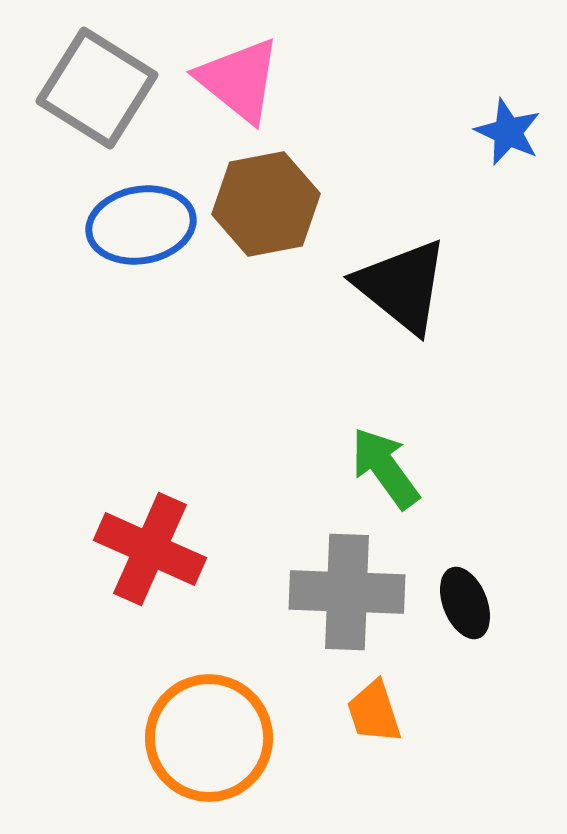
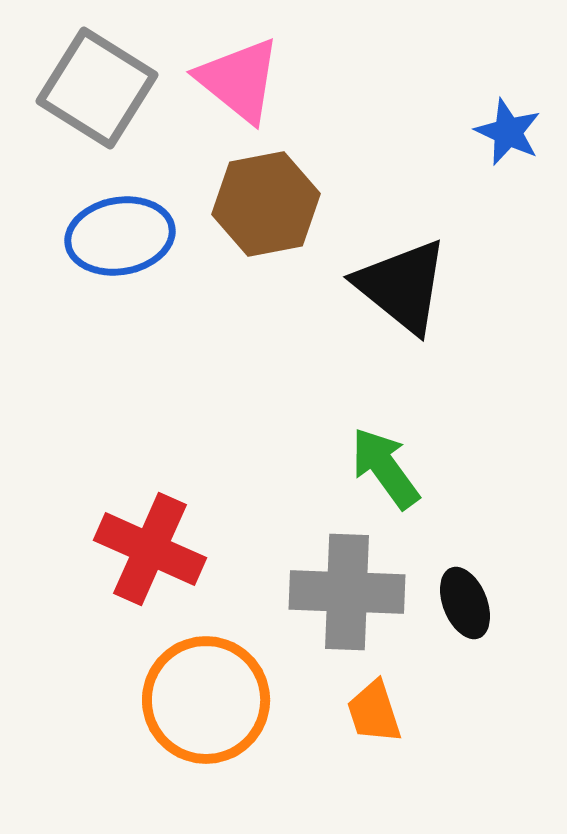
blue ellipse: moved 21 px left, 11 px down
orange circle: moved 3 px left, 38 px up
